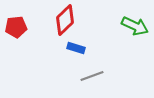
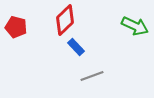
red pentagon: rotated 20 degrees clockwise
blue rectangle: moved 1 px up; rotated 30 degrees clockwise
